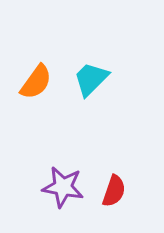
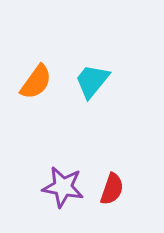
cyan trapezoid: moved 1 px right, 2 px down; rotated 6 degrees counterclockwise
red semicircle: moved 2 px left, 2 px up
